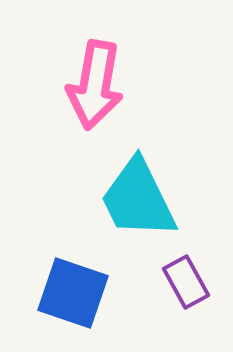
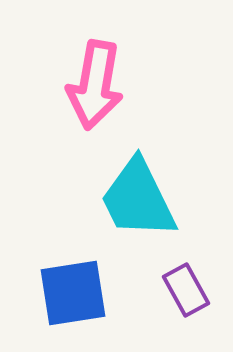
purple rectangle: moved 8 px down
blue square: rotated 28 degrees counterclockwise
